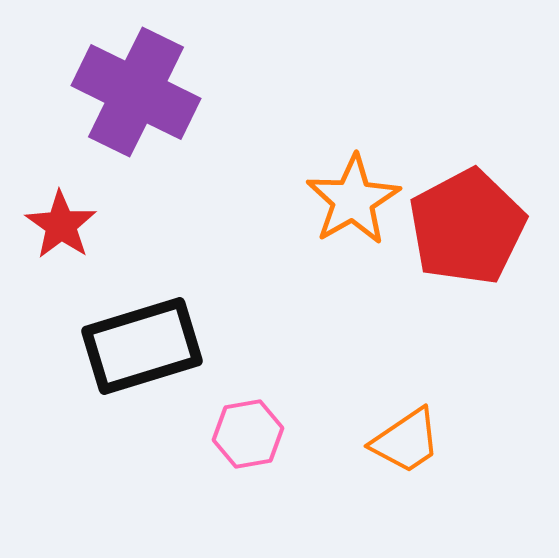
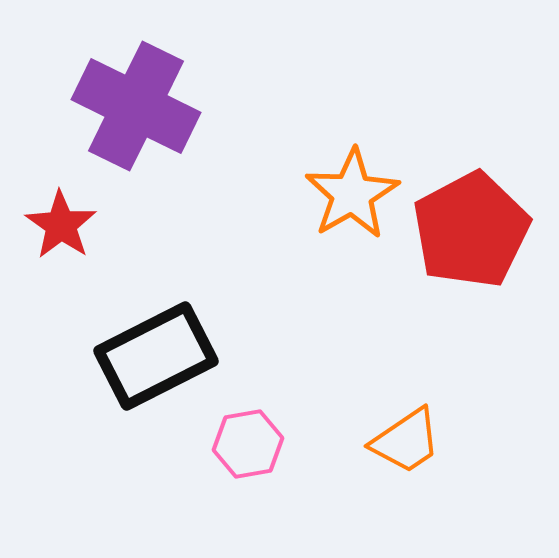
purple cross: moved 14 px down
orange star: moved 1 px left, 6 px up
red pentagon: moved 4 px right, 3 px down
black rectangle: moved 14 px right, 10 px down; rotated 10 degrees counterclockwise
pink hexagon: moved 10 px down
